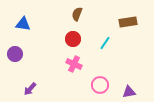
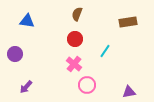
blue triangle: moved 4 px right, 3 px up
red circle: moved 2 px right
cyan line: moved 8 px down
pink cross: rotated 14 degrees clockwise
pink circle: moved 13 px left
purple arrow: moved 4 px left, 2 px up
